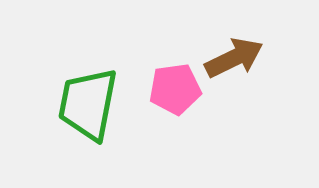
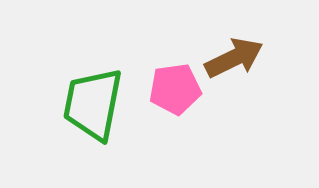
green trapezoid: moved 5 px right
